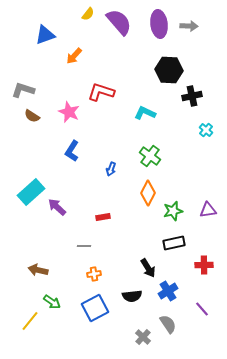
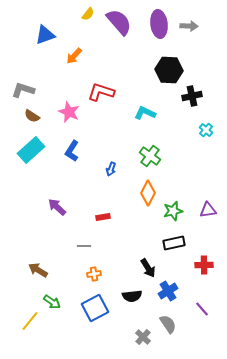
cyan rectangle: moved 42 px up
brown arrow: rotated 18 degrees clockwise
